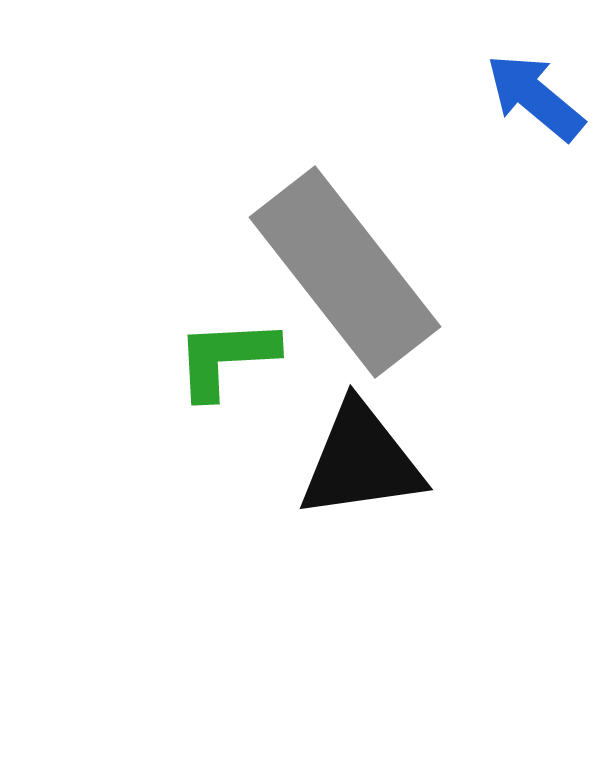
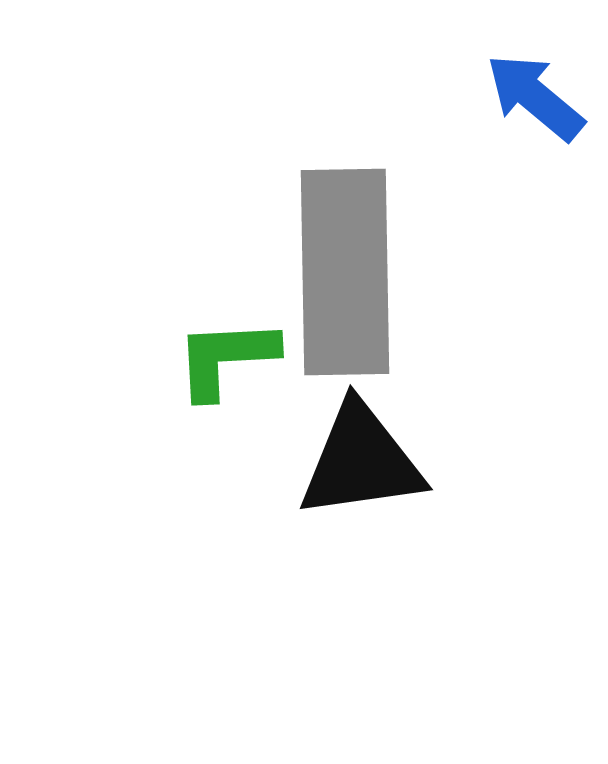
gray rectangle: rotated 37 degrees clockwise
